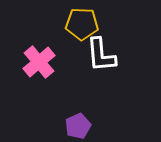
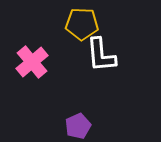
pink cross: moved 7 px left
